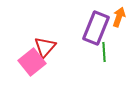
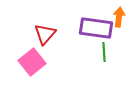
orange arrow: rotated 12 degrees counterclockwise
purple rectangle: rotated 76 degrees clockwise
red triangle: moved 13 px up
